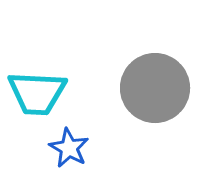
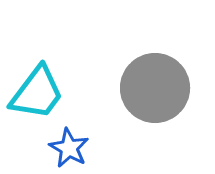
cyan trapezoid: rotated 56 degrees counterclockwise
